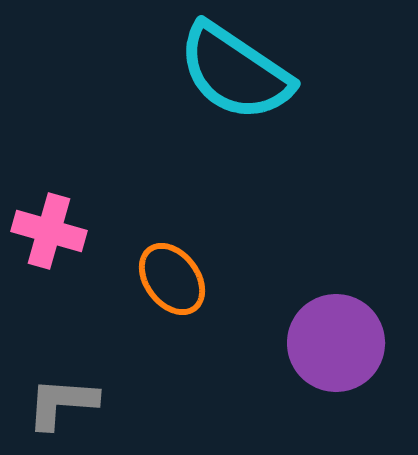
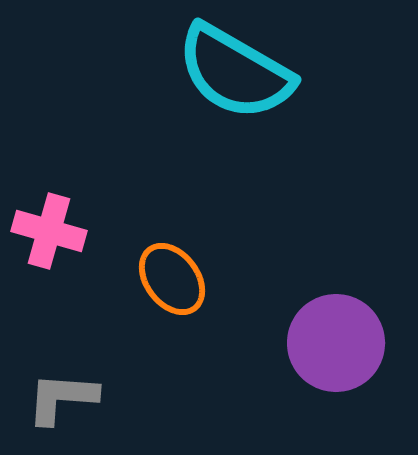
cyan semicircle: rotated 4 degrees counterclockwise
gray L-shape: moved 5 px up
